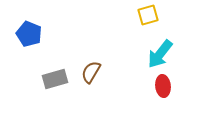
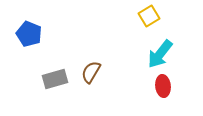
yellow square: moved 1 px right, 1 px down; rotated 15 degrees counterclockwise
